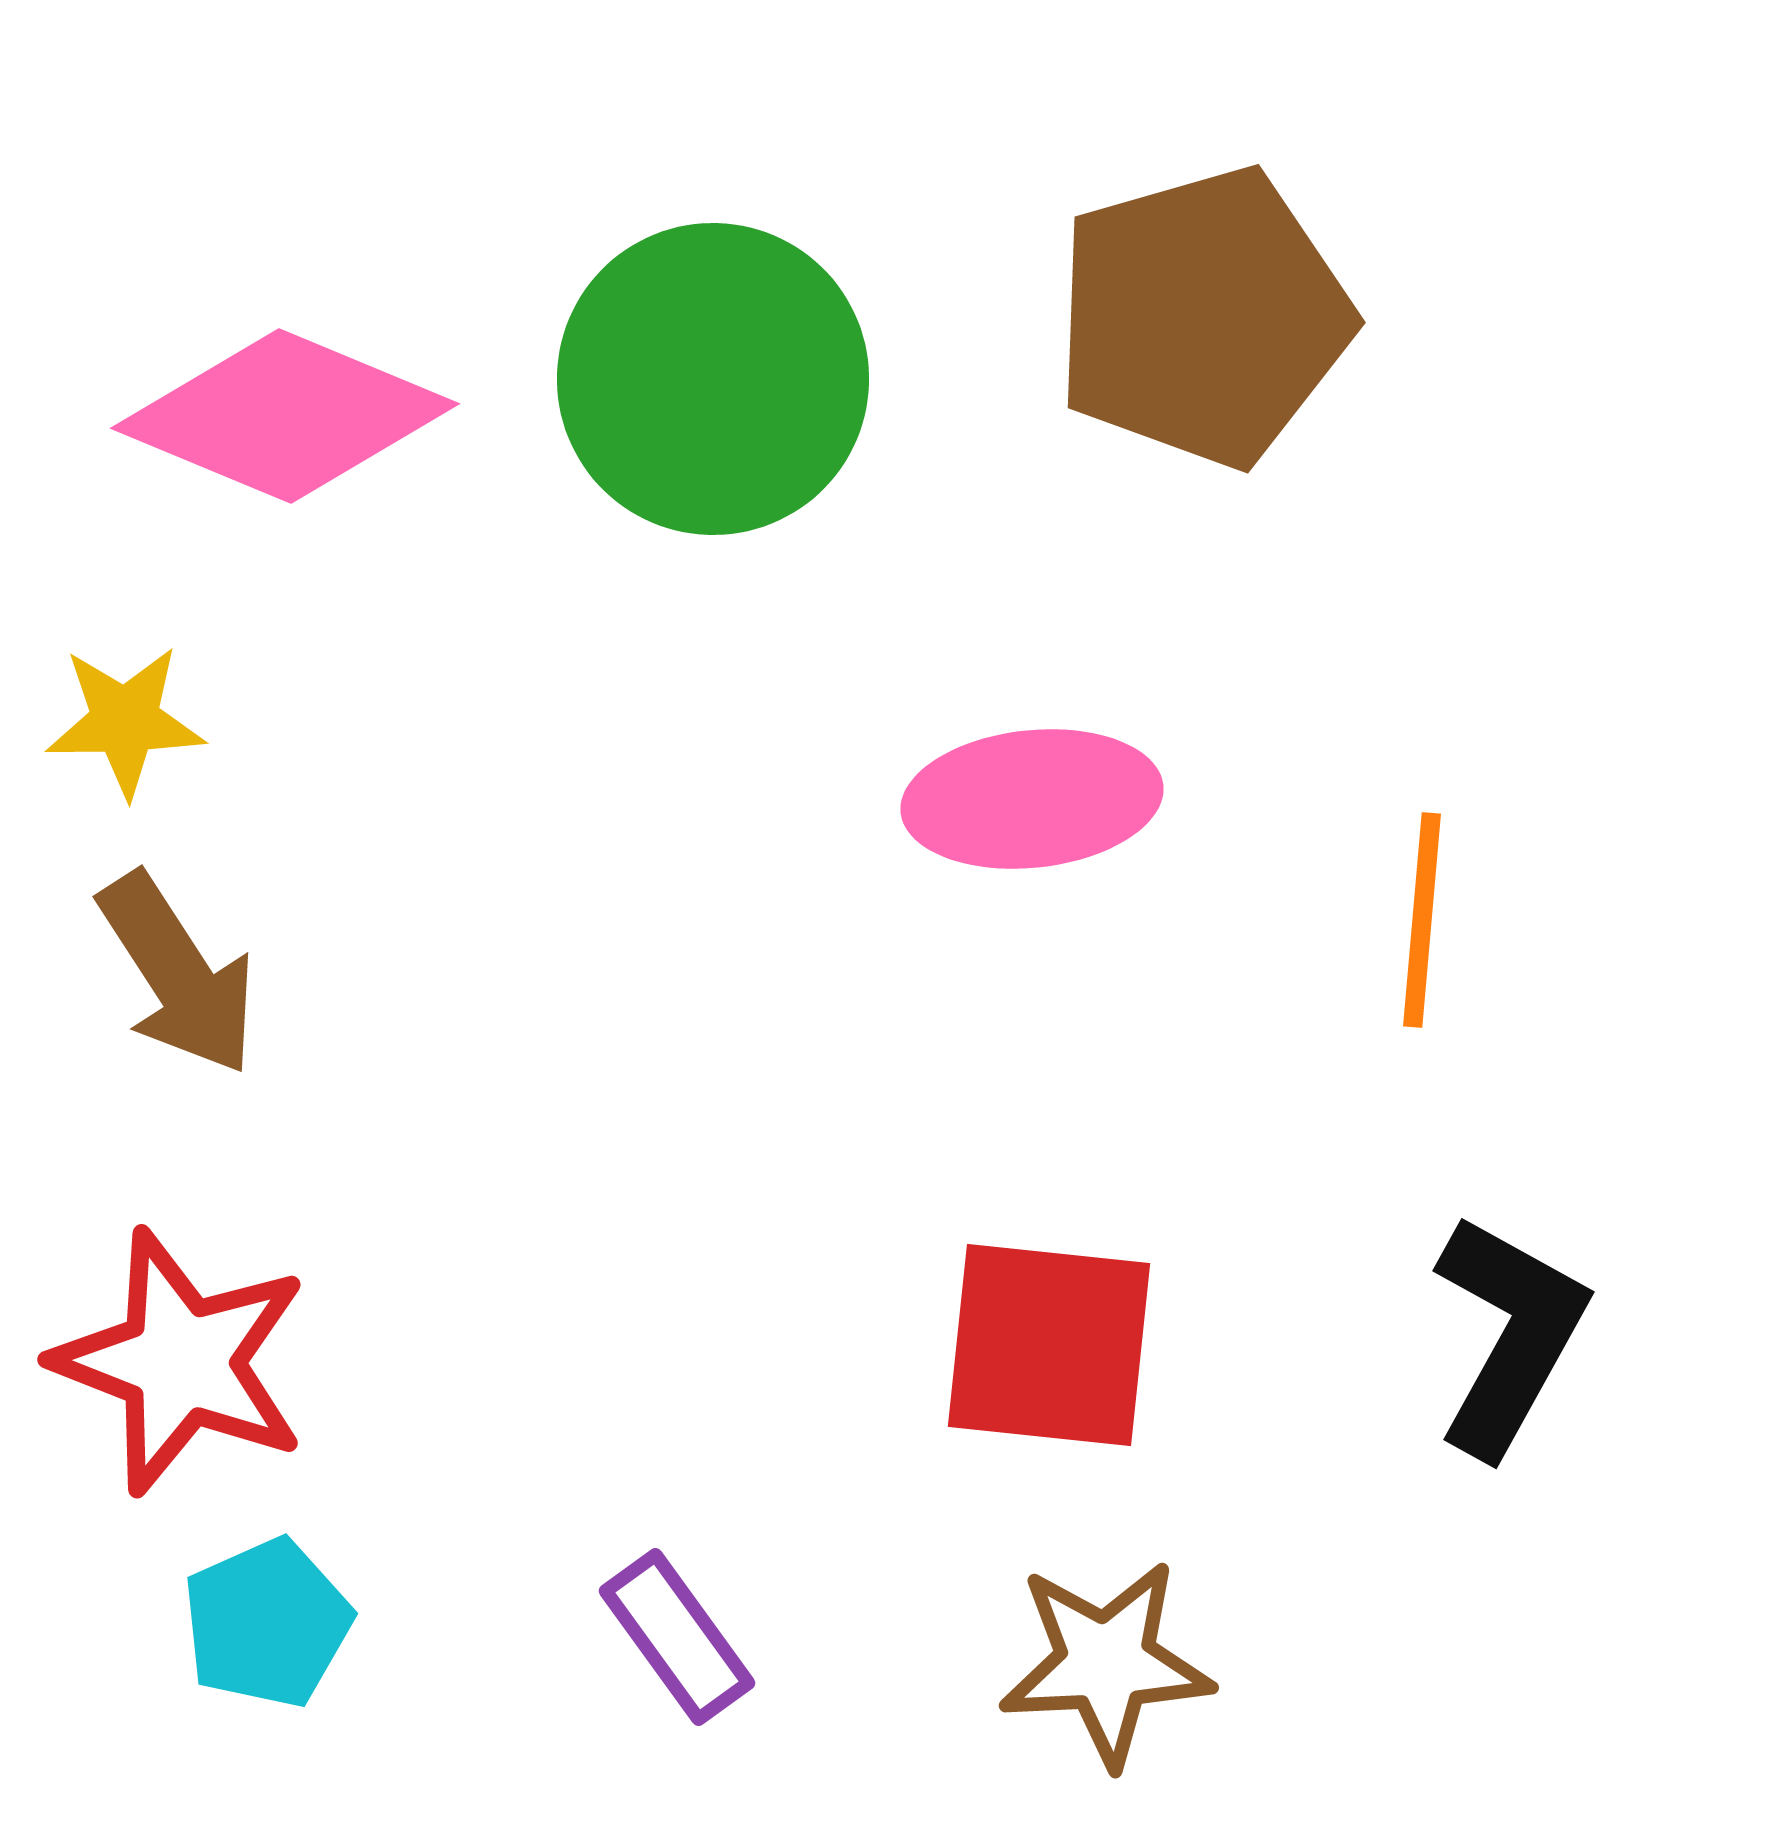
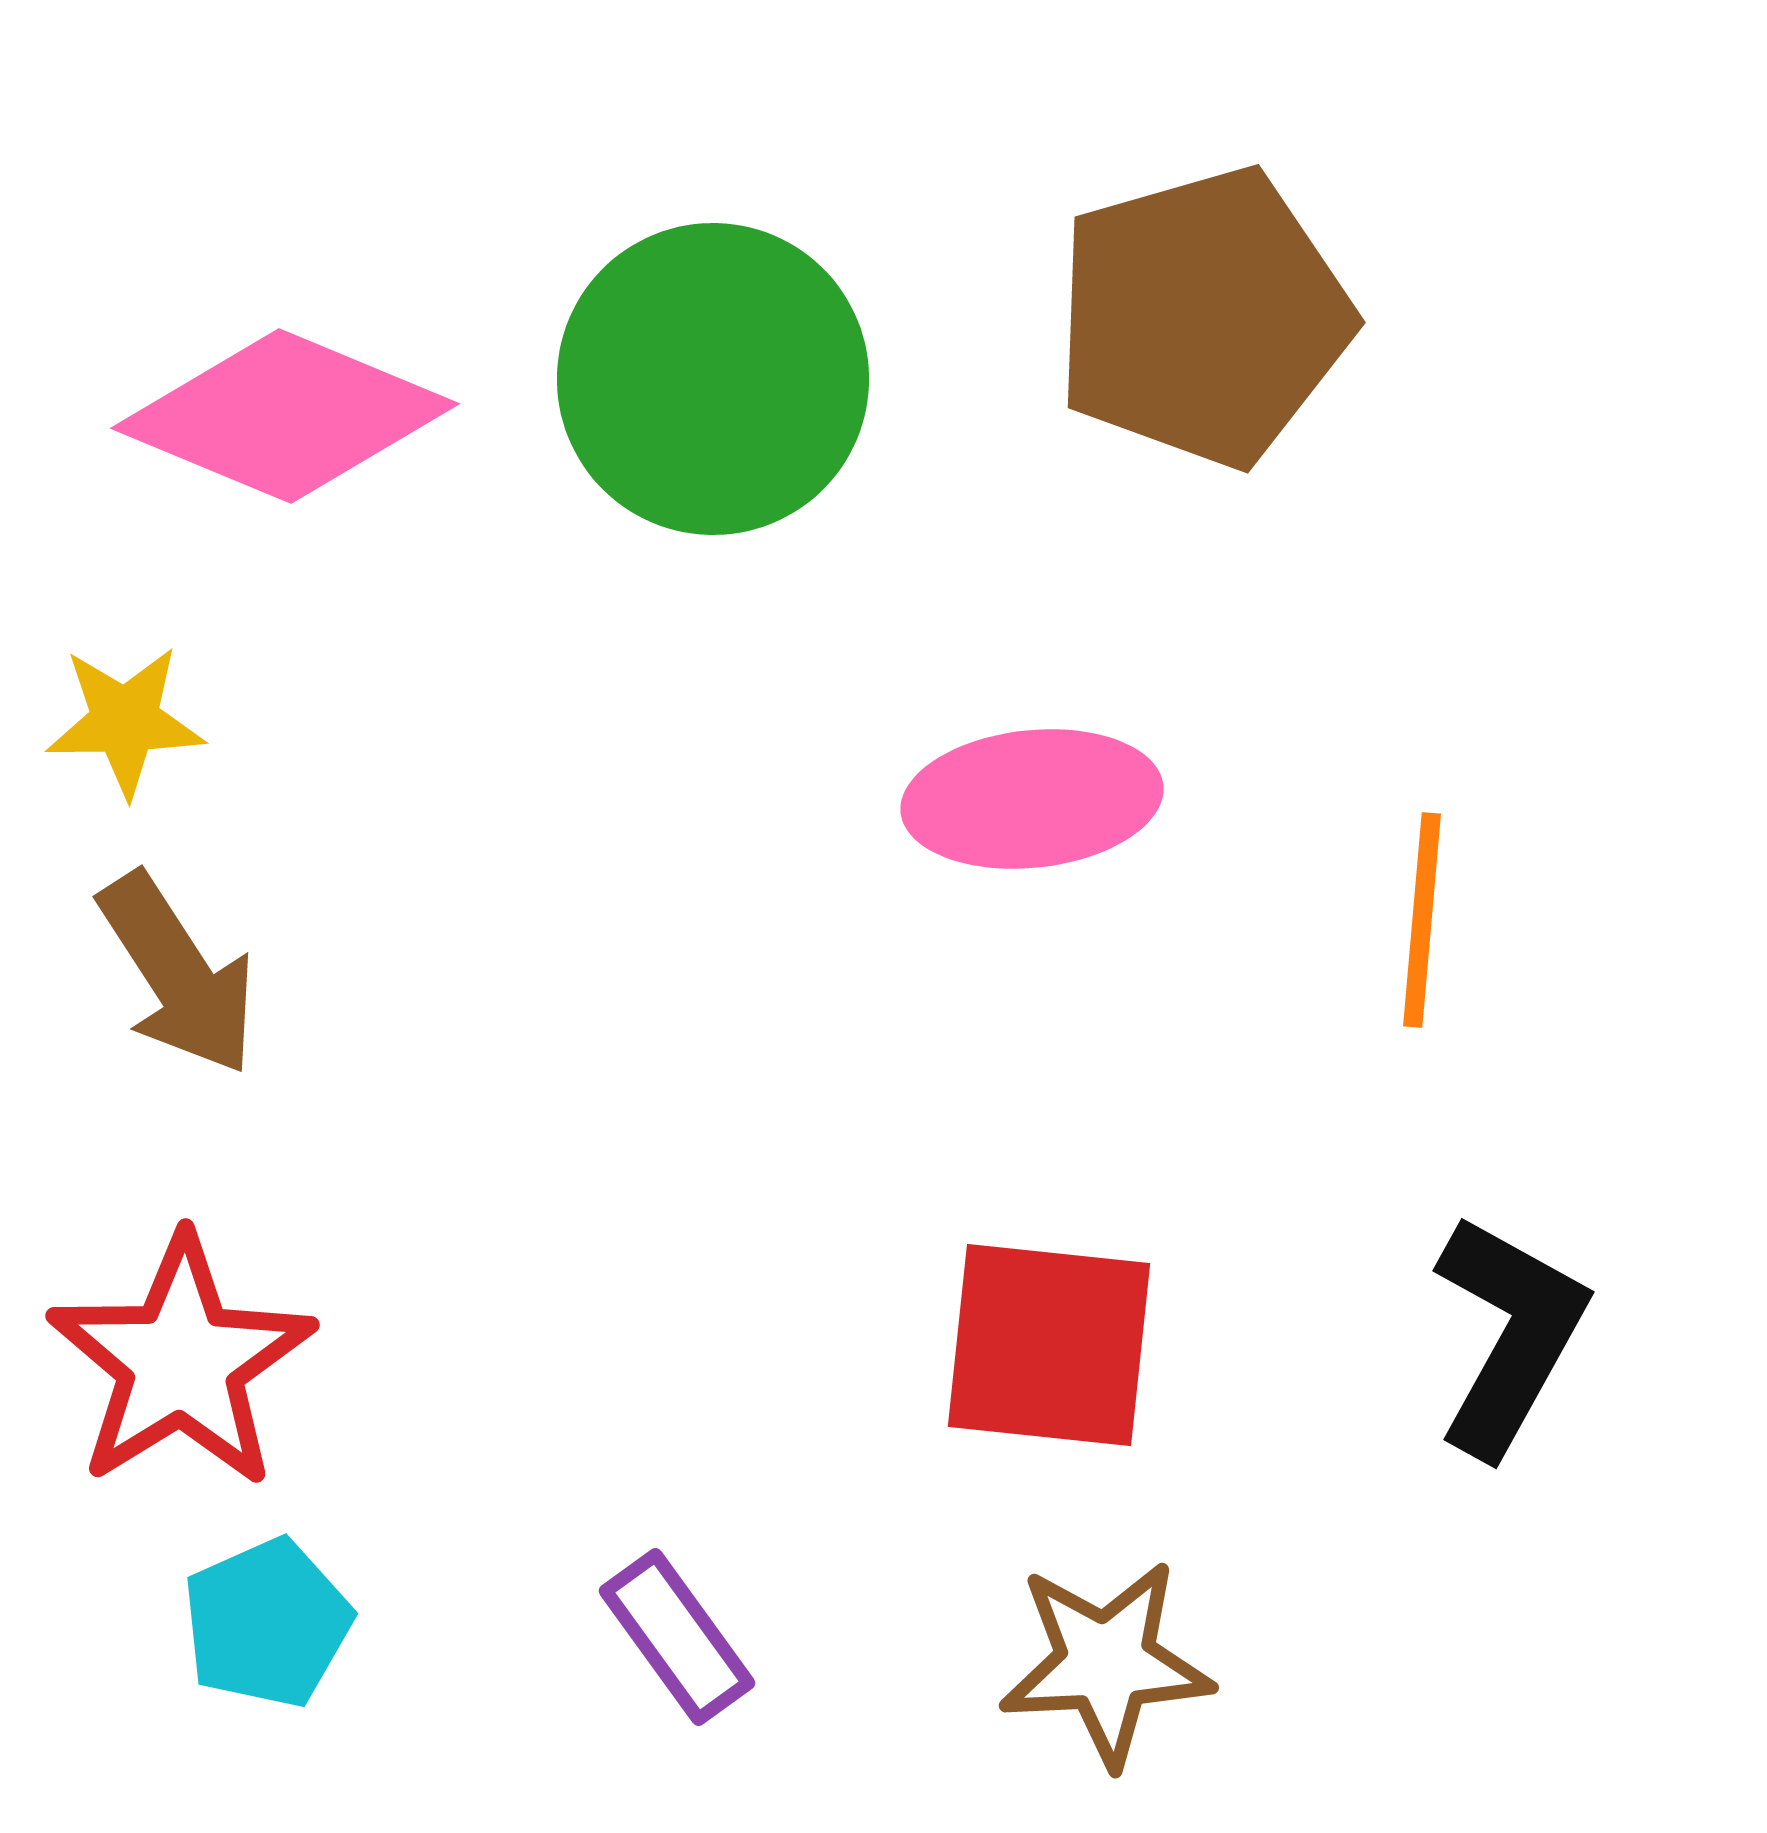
red star: rotated 19 degrees clockwise
